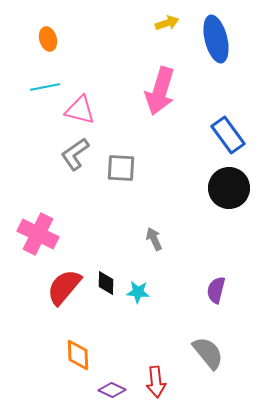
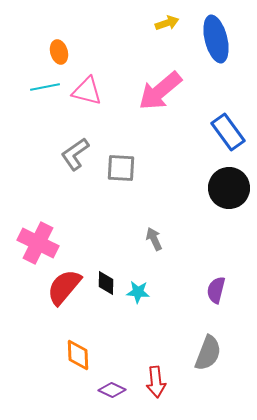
orange ellipse: moved 11 px right, 13 px down
pink arrow: rotated 33 degrees clockwise
pink triangle: moved 7 px right, 19 px up
blue rectangle: moved 3 px up
pink cross: moved 9 px down
gray semicircle: rotated 60 degrees clockwise
